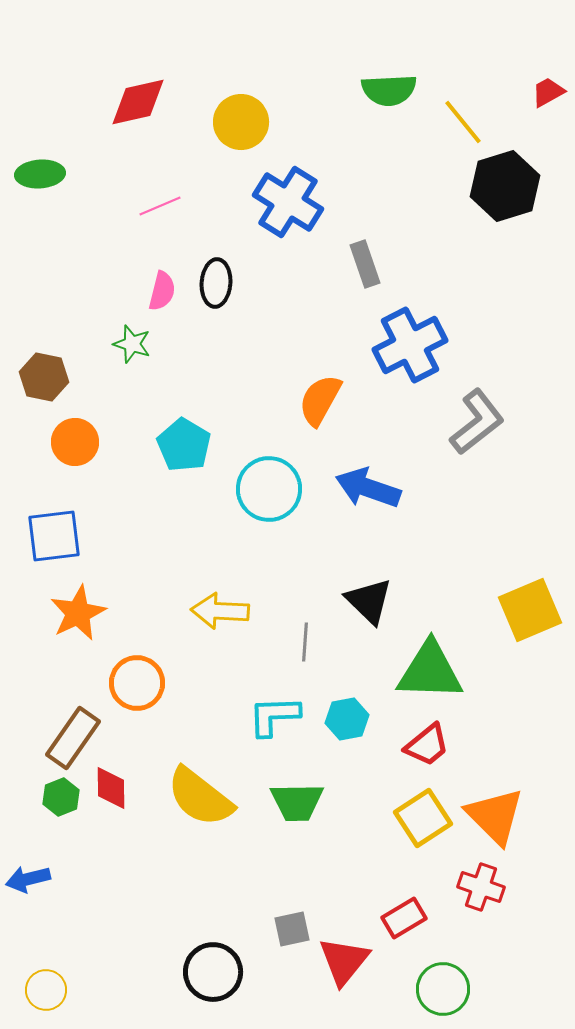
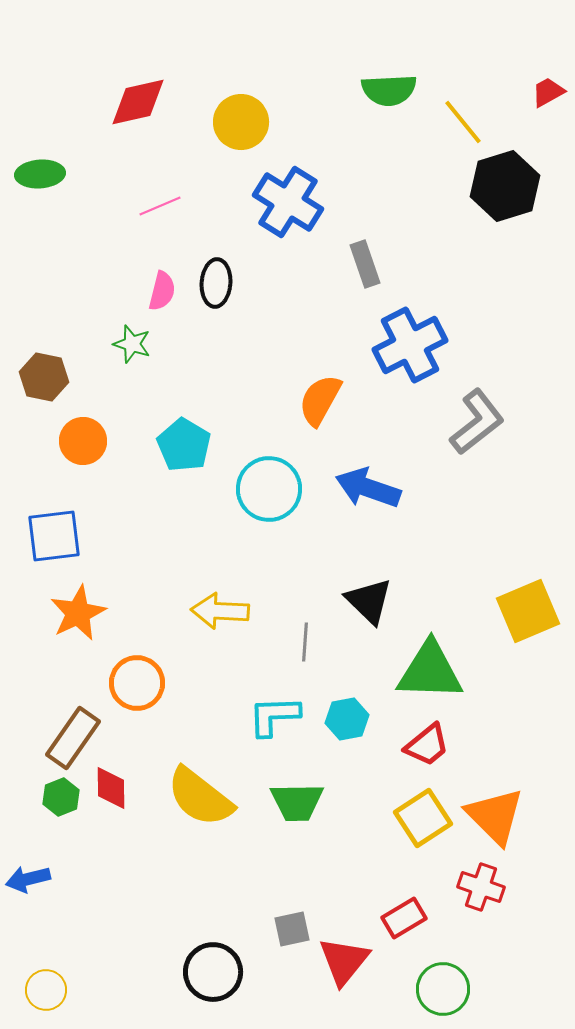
orange circle at (75, 442): moved 8 px right, 1 px up
yellow square at (530, 610): moved 2 px left, 1 px down
